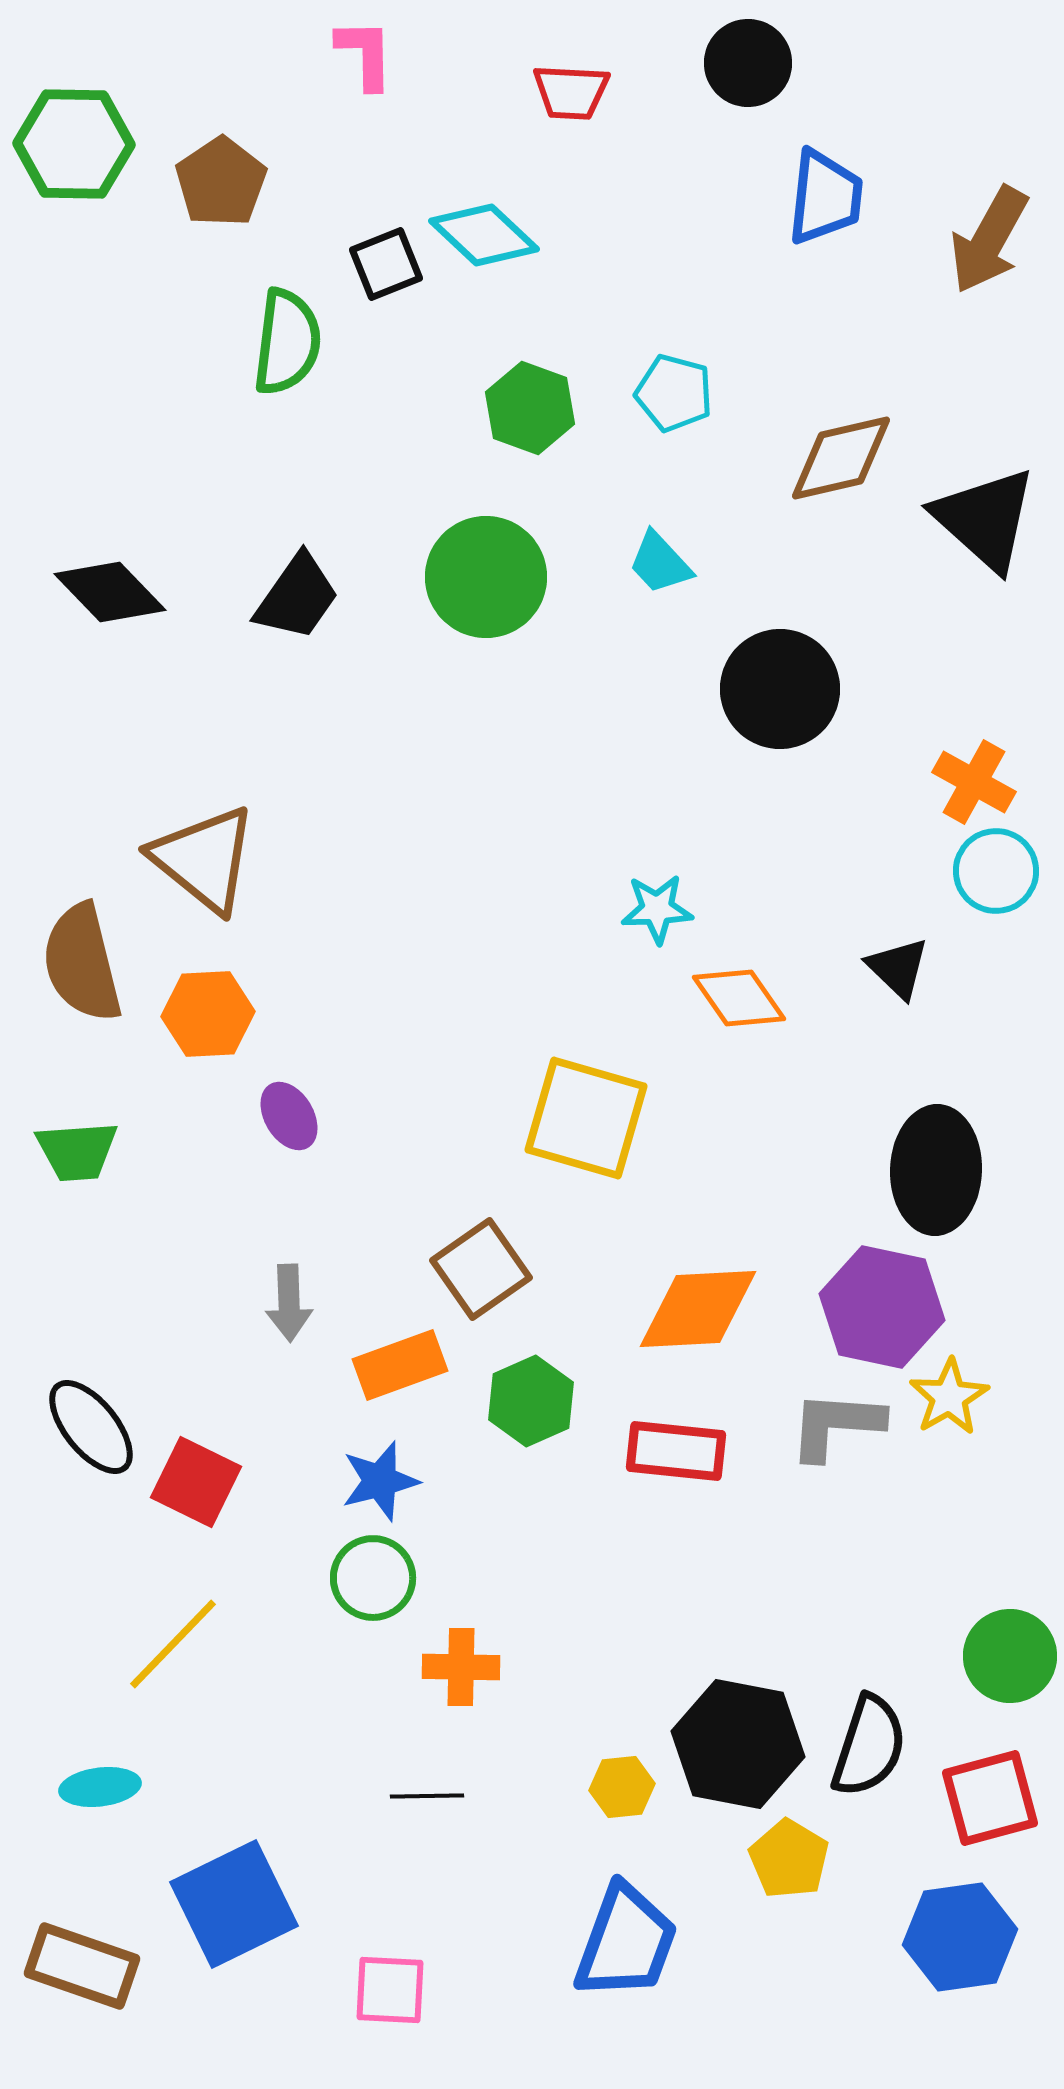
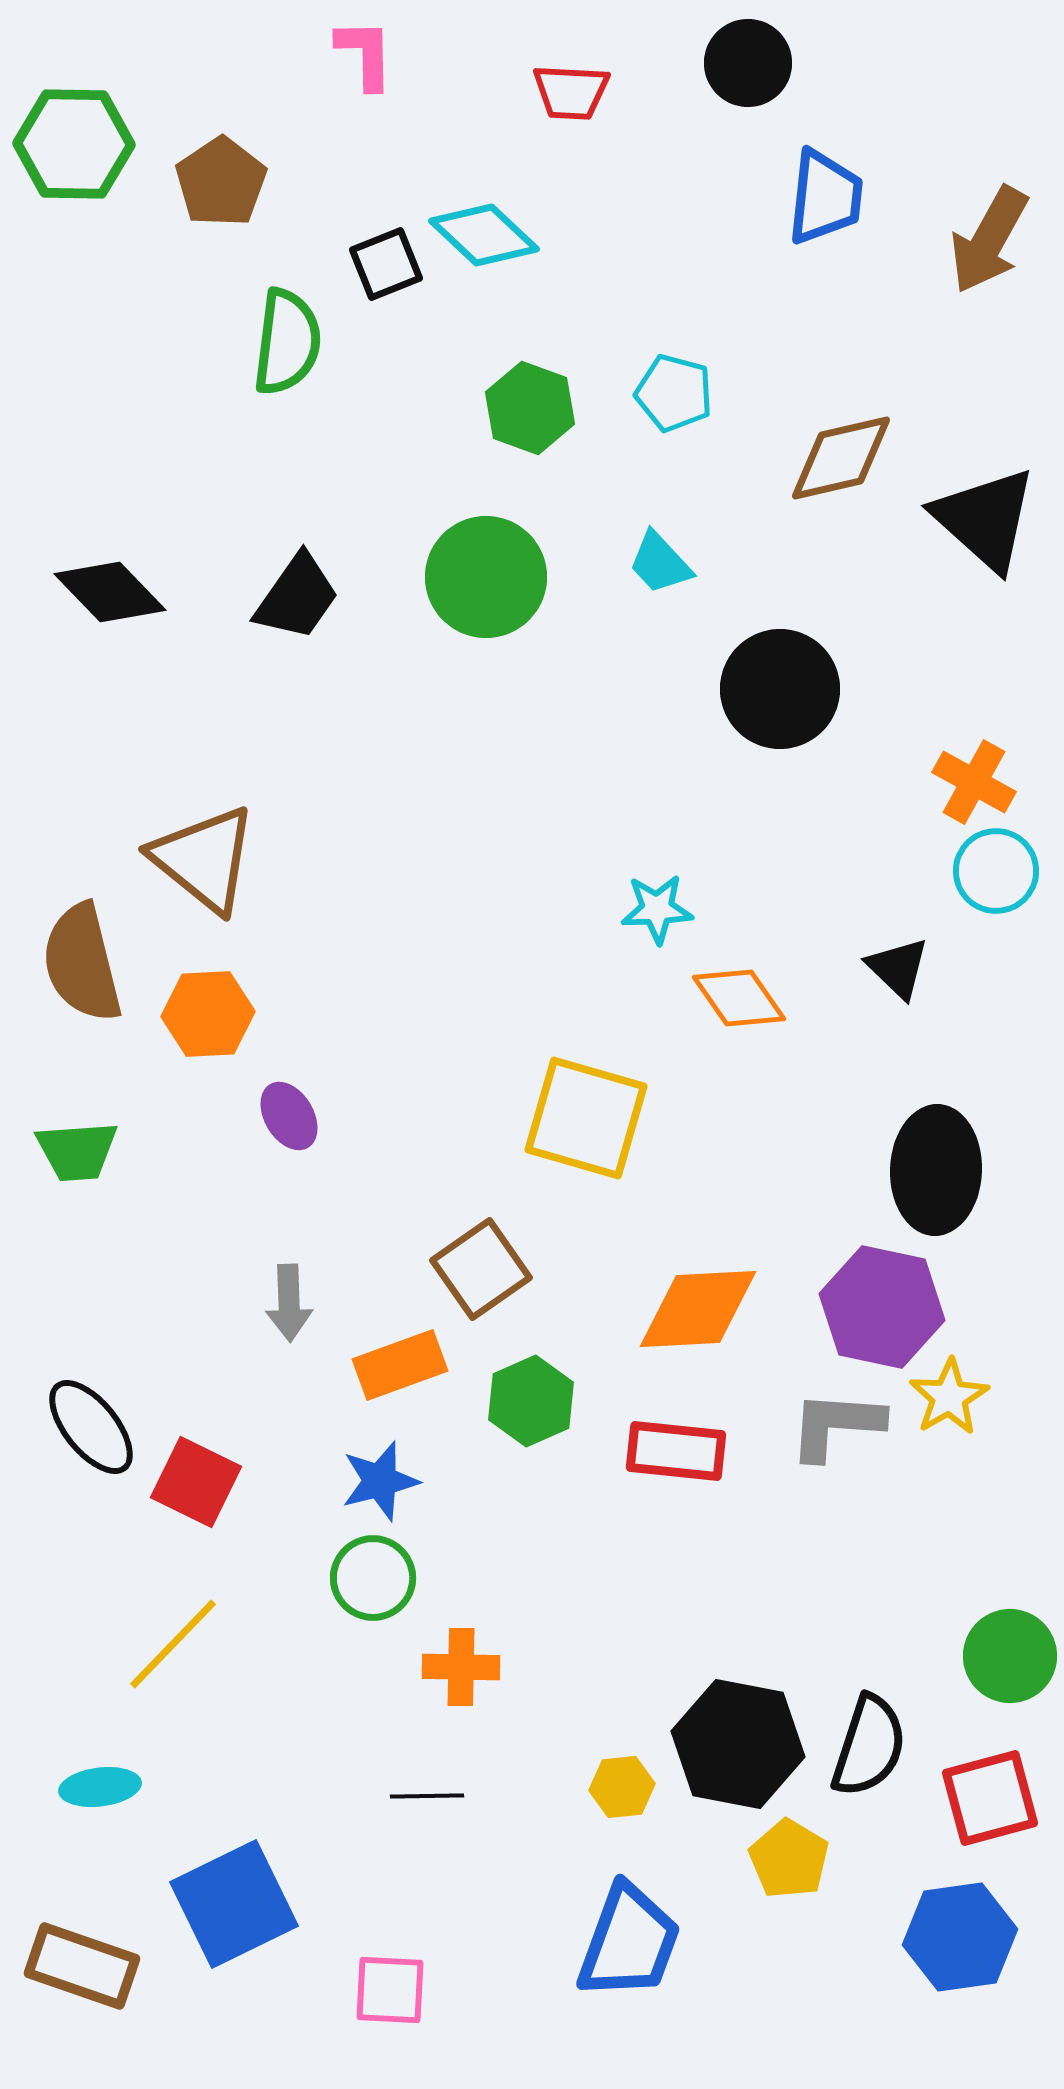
blue trapezoid at (626, 1942): moved 3 px right
